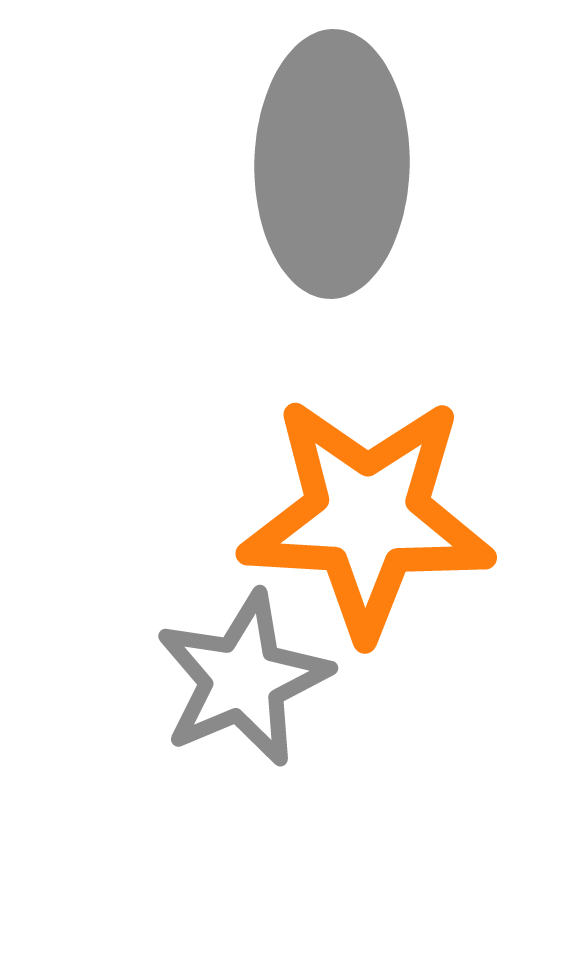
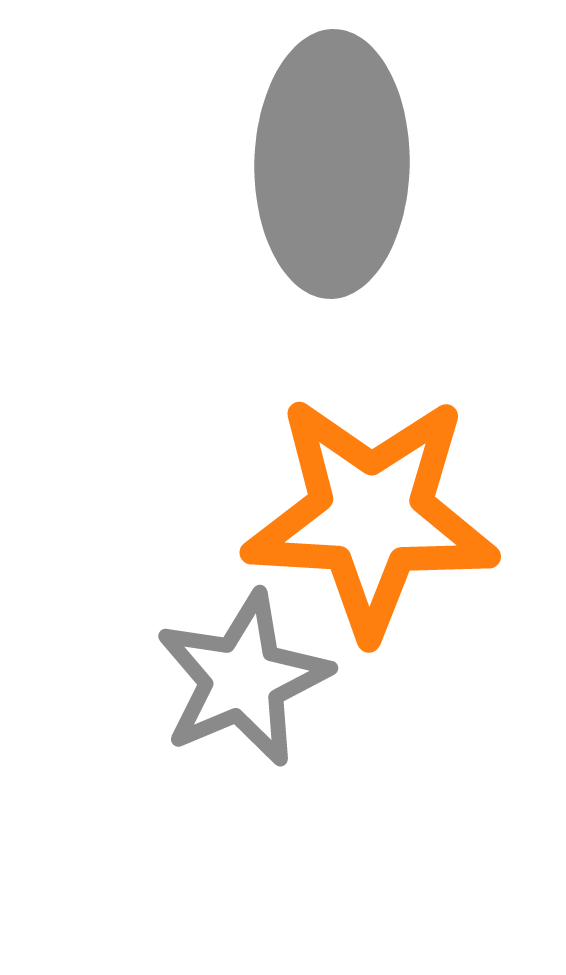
orange star: moved 4 px right, 1 px up
